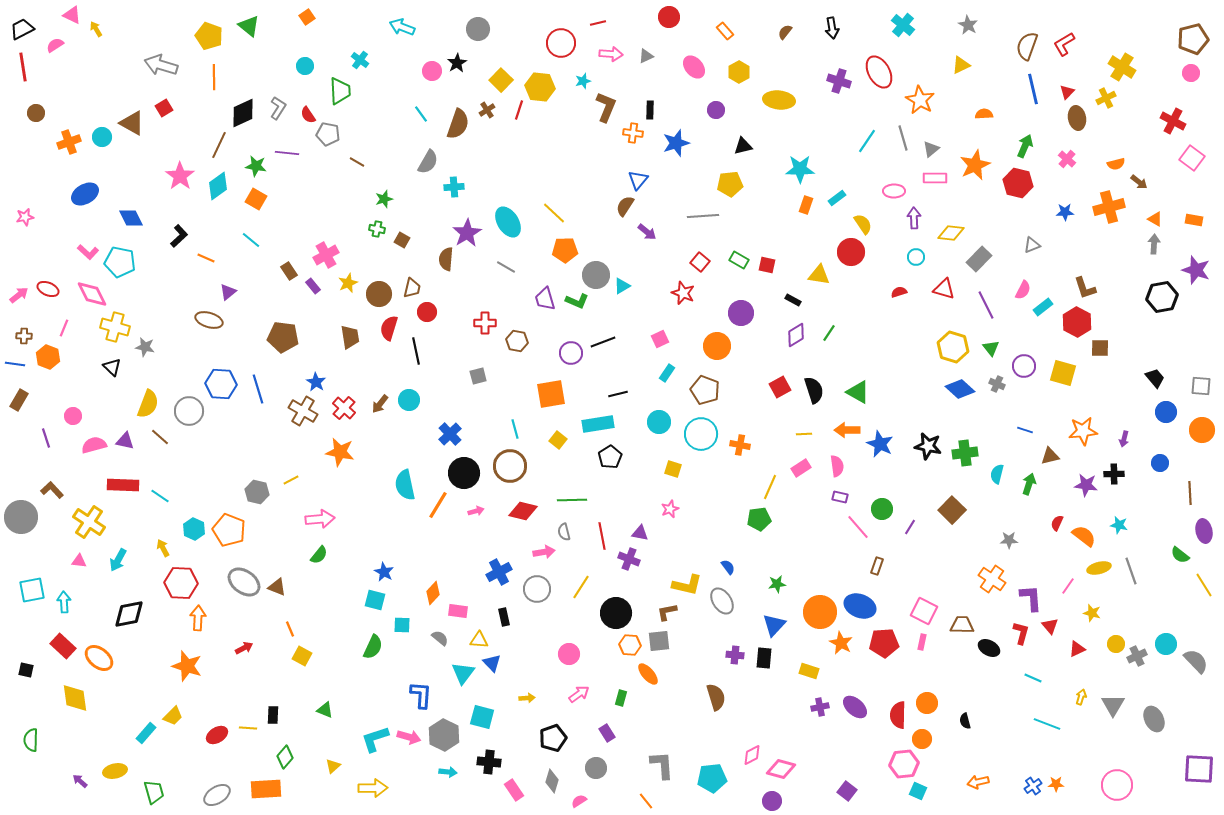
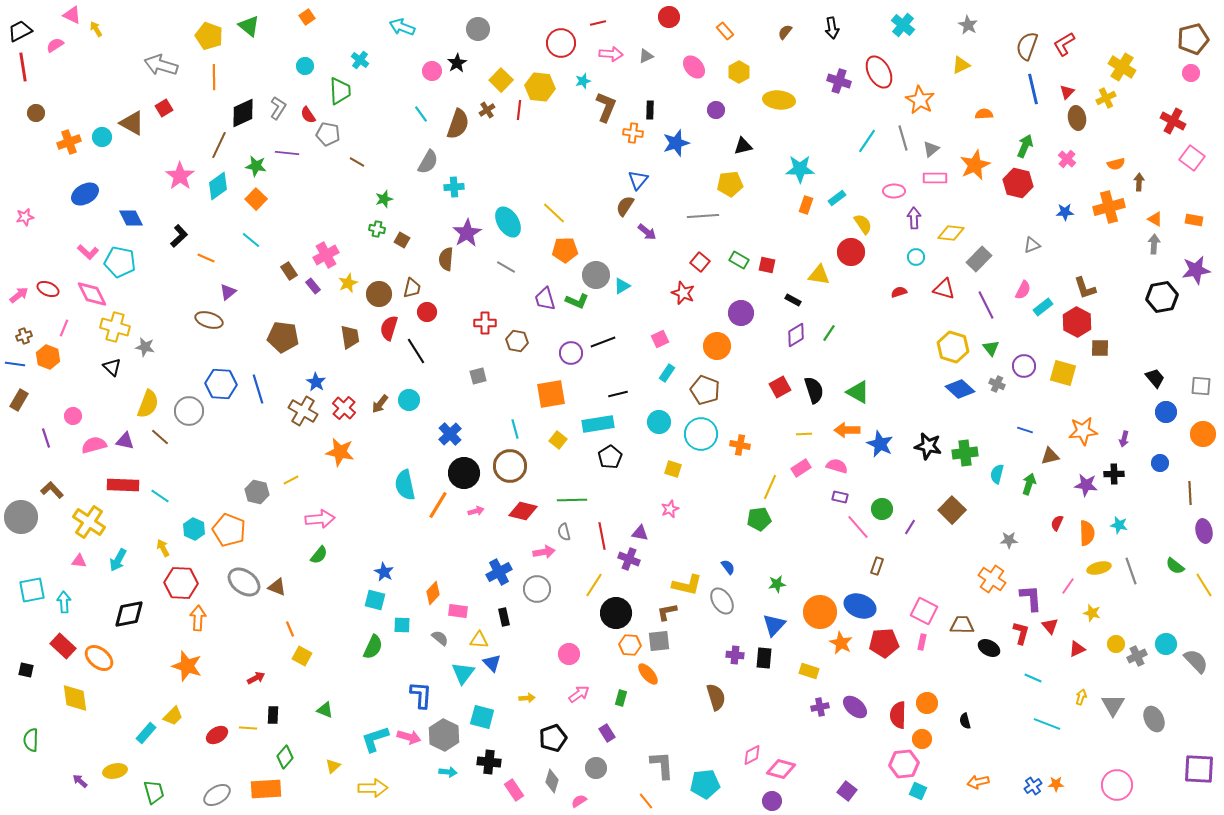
black trapezoid at (22, 29): moved 2 px left, 2 px down
red line at (519, 110): rotated 12 degrees counterclockwise
brown arrow at (1139, 182): rotated 126 degrees counterclockwise
orange square at (256, 199): rotated 15 degrees clockwise
purple star at (1196, 270): rotated 28 degrees counterclockwise
brown cross at (24, 336): rotated 21 degrees counterclockwise
black line at (416, 351): rotated 20 degrees counterclockwise
orange circle at (1202, 430): moved 1 px right, 4 px down
pink semicircle at (837, 466): rotated 65 degrees counterclockwise
orange semicircle at (1084, 536): moved 3 px right, 3 px up; rotated 50 degrees clockwise
green semicircle at (1180, 555): moved 5 px left, 11 px down
yellow line at (581, 587): moved 13 px right, 2 px up
red arrow at (244, 648): moved 12 px right, 30 px down
cyan pentagon at (712, 778): moved 7 px left, 6 px down
